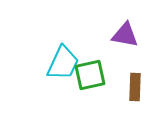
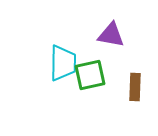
purple triangle: moved 14 px left
cyan trapezoid: rotated 24 degrees counterclockwise
